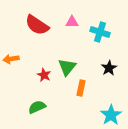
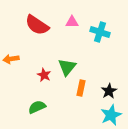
black star: moved 23 px down
cyan star: rotated 10 degrees clockwise
